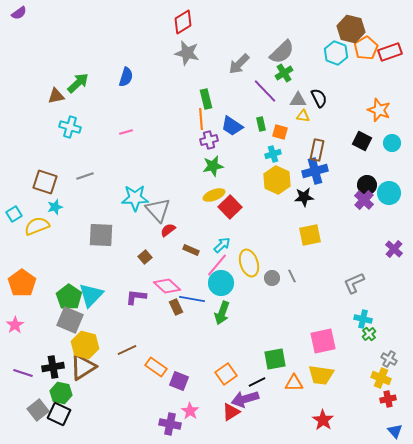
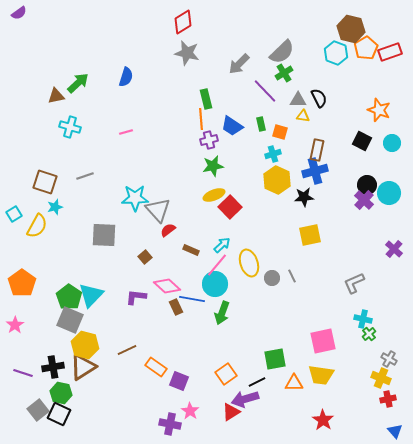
yellow semicircle at (37, 226): rotated 140 degrees clockwise
gray square at (101, 235): moved 3 px right
cyan circle at (221, 283): moved 6 px left, 1 px down
